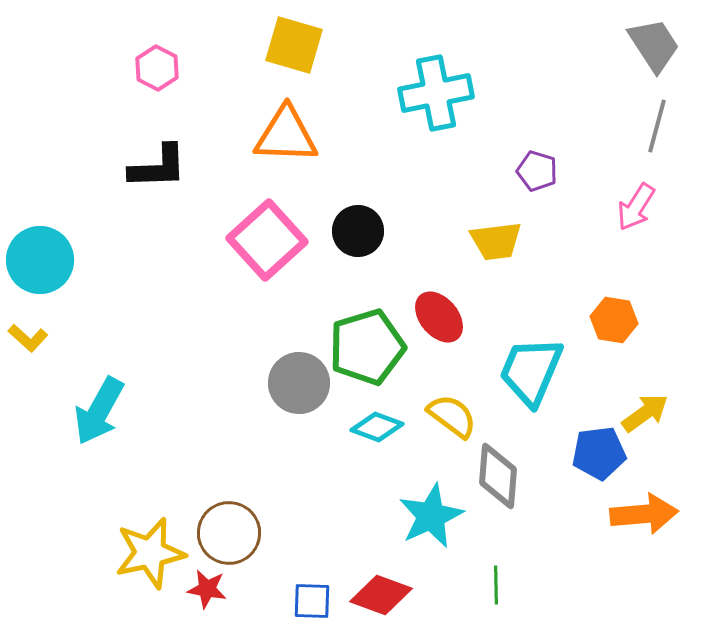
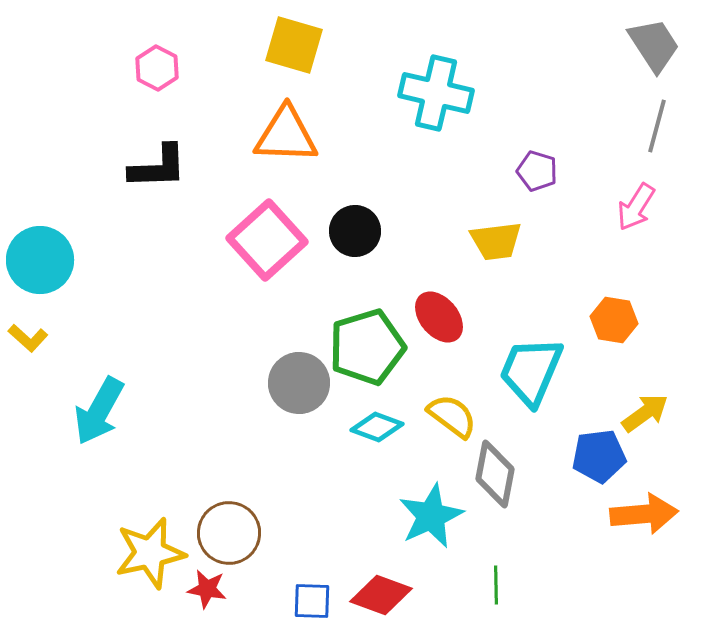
cyan cross: rotated 24 degrees clockwise
black circle: moved 3 px left
blue pentagon: moved 3 px down
gray diamond: moved 3 px left, 2 px up; rotated 6 degrees clockwise
